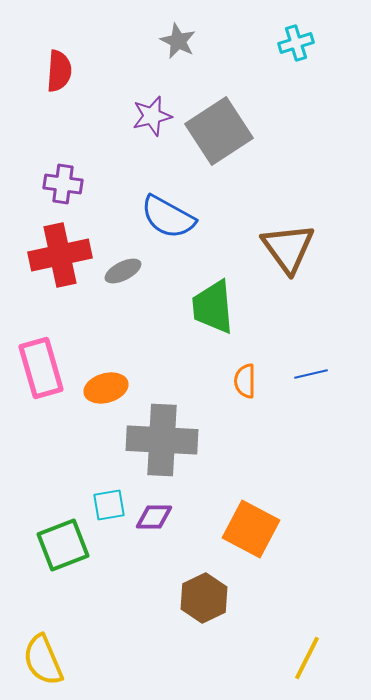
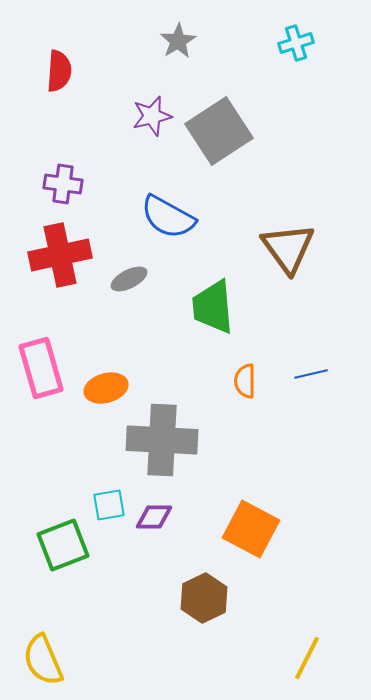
gray star: rotated 15 degrees clockwise
gray ellipse: moved 6 px right, 8 px down
